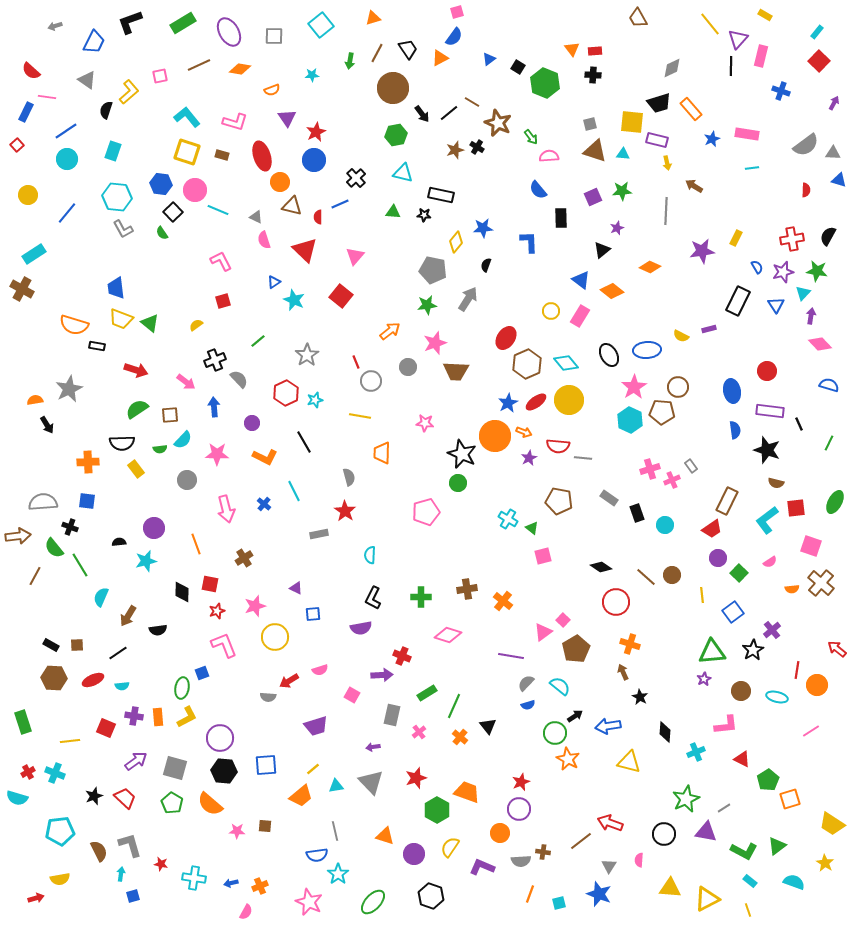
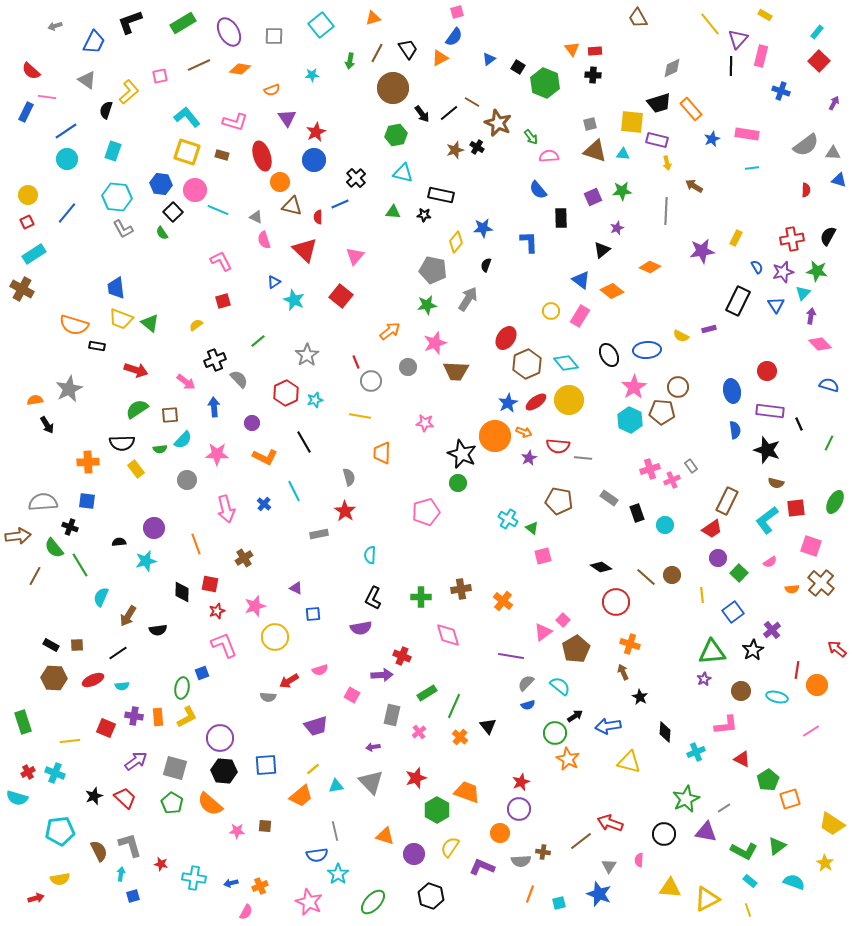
red square at (17, 145): moved 10 px right, 77 px down; rotated 16 degrees clockwise
brown cross at (467, 589): moved 6 px left
pink diamond at (448, 635): rotated 56 degrees clockwise
